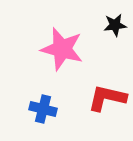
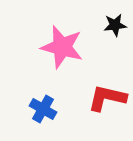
pink star: moved 2 px up
blue cross: rotated 16 degrees clockwise
